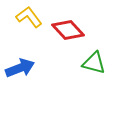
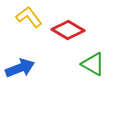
red diamond: rotated 16 degrees counterclockwise
green triangle: moved 1 px left, 1 px down; rotated 15 degrees clockwise
